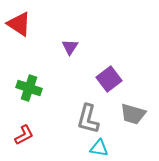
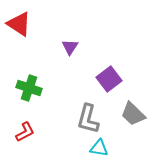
gray trapezoid: rotated 28 degrees clockwise
red L-shape: moved 1 px right, 3 px up
